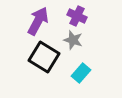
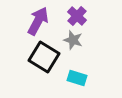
purple cross: rotated 18 degrees clockwise
cyan rectangle: moved 4 px left, 5 px down; rotated 66 degrees clockwise
